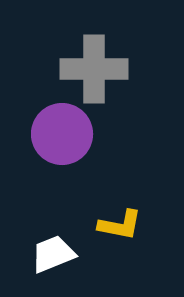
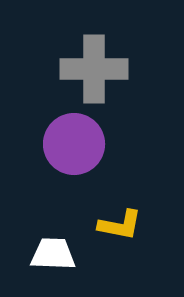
purple circle: moved 12 px right, 10 px down
white trapezoid: rotated 24 degrees clockwise
